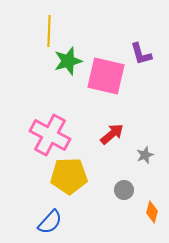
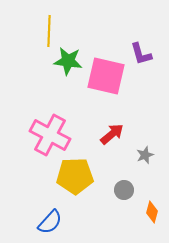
green star: rotated 24 degrees clockwise
yellow pentagon: moved 6 px right
